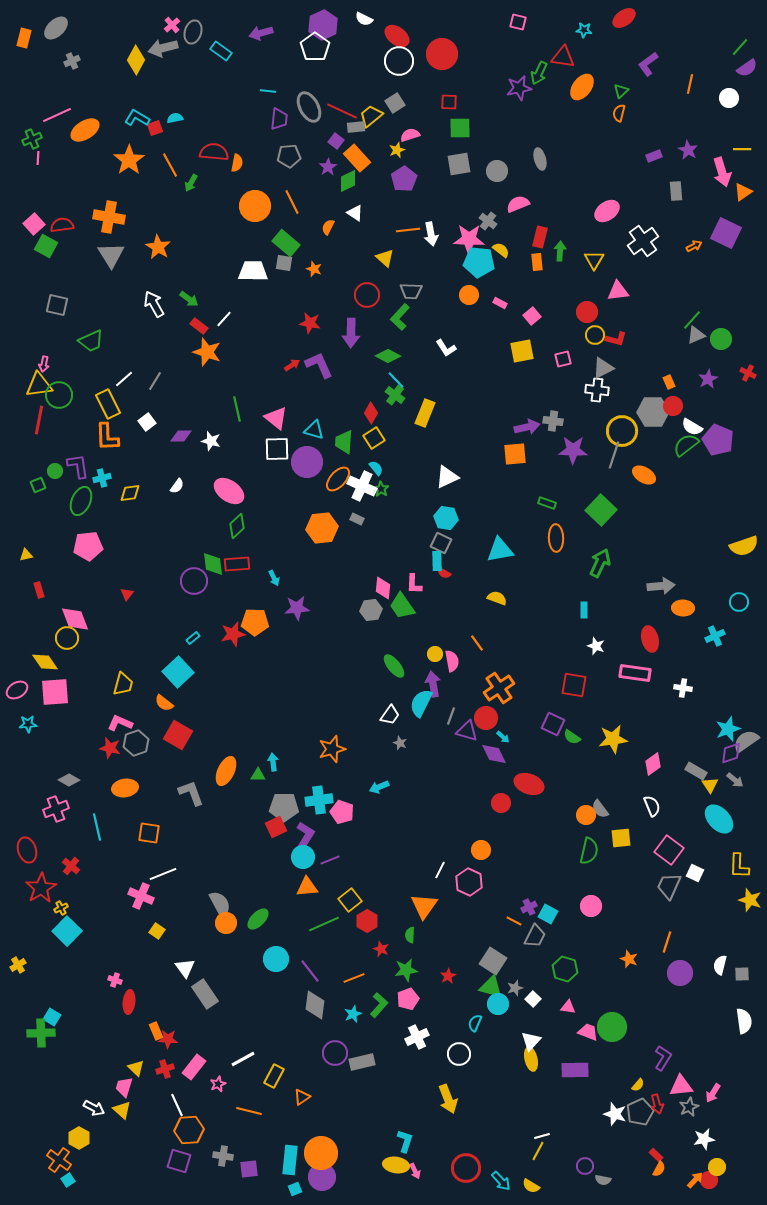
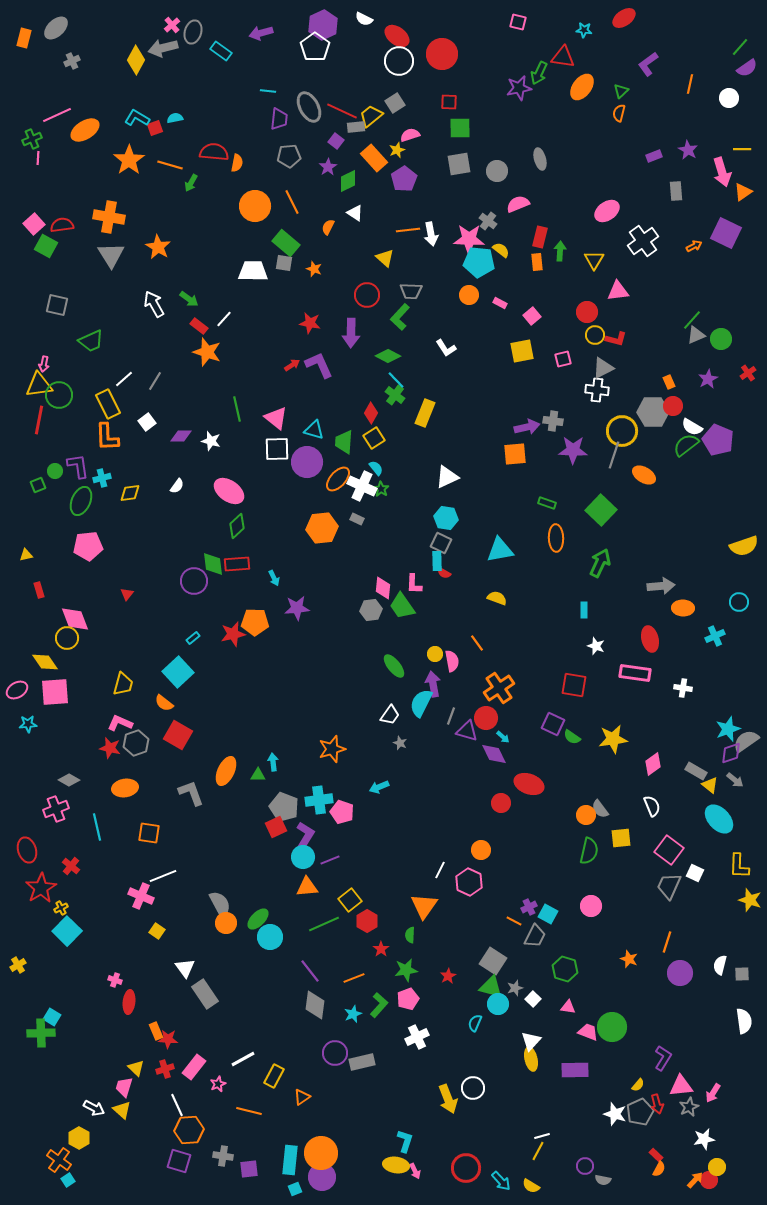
orange rectangle at (357, 158): moved 17 px right
orange line at (170, 165): rotated 45 degrees counterclockwise
red cross at (748, 373): rotated 28 degrees clockwise
yellow triangle at (710, 785): rotated 18 degrees counterclockwise
gray pentagon at (284, 807): rotated 20 degrees clockwise
white line at (163, 874): moved 2 px down
red star at (381, 949): rotated 14 degrees clockwise
cyan circle at (276, 959): moved 6 px left, 22 px up
white circle at (459, 1054): moved 14 px right, 34 px down
